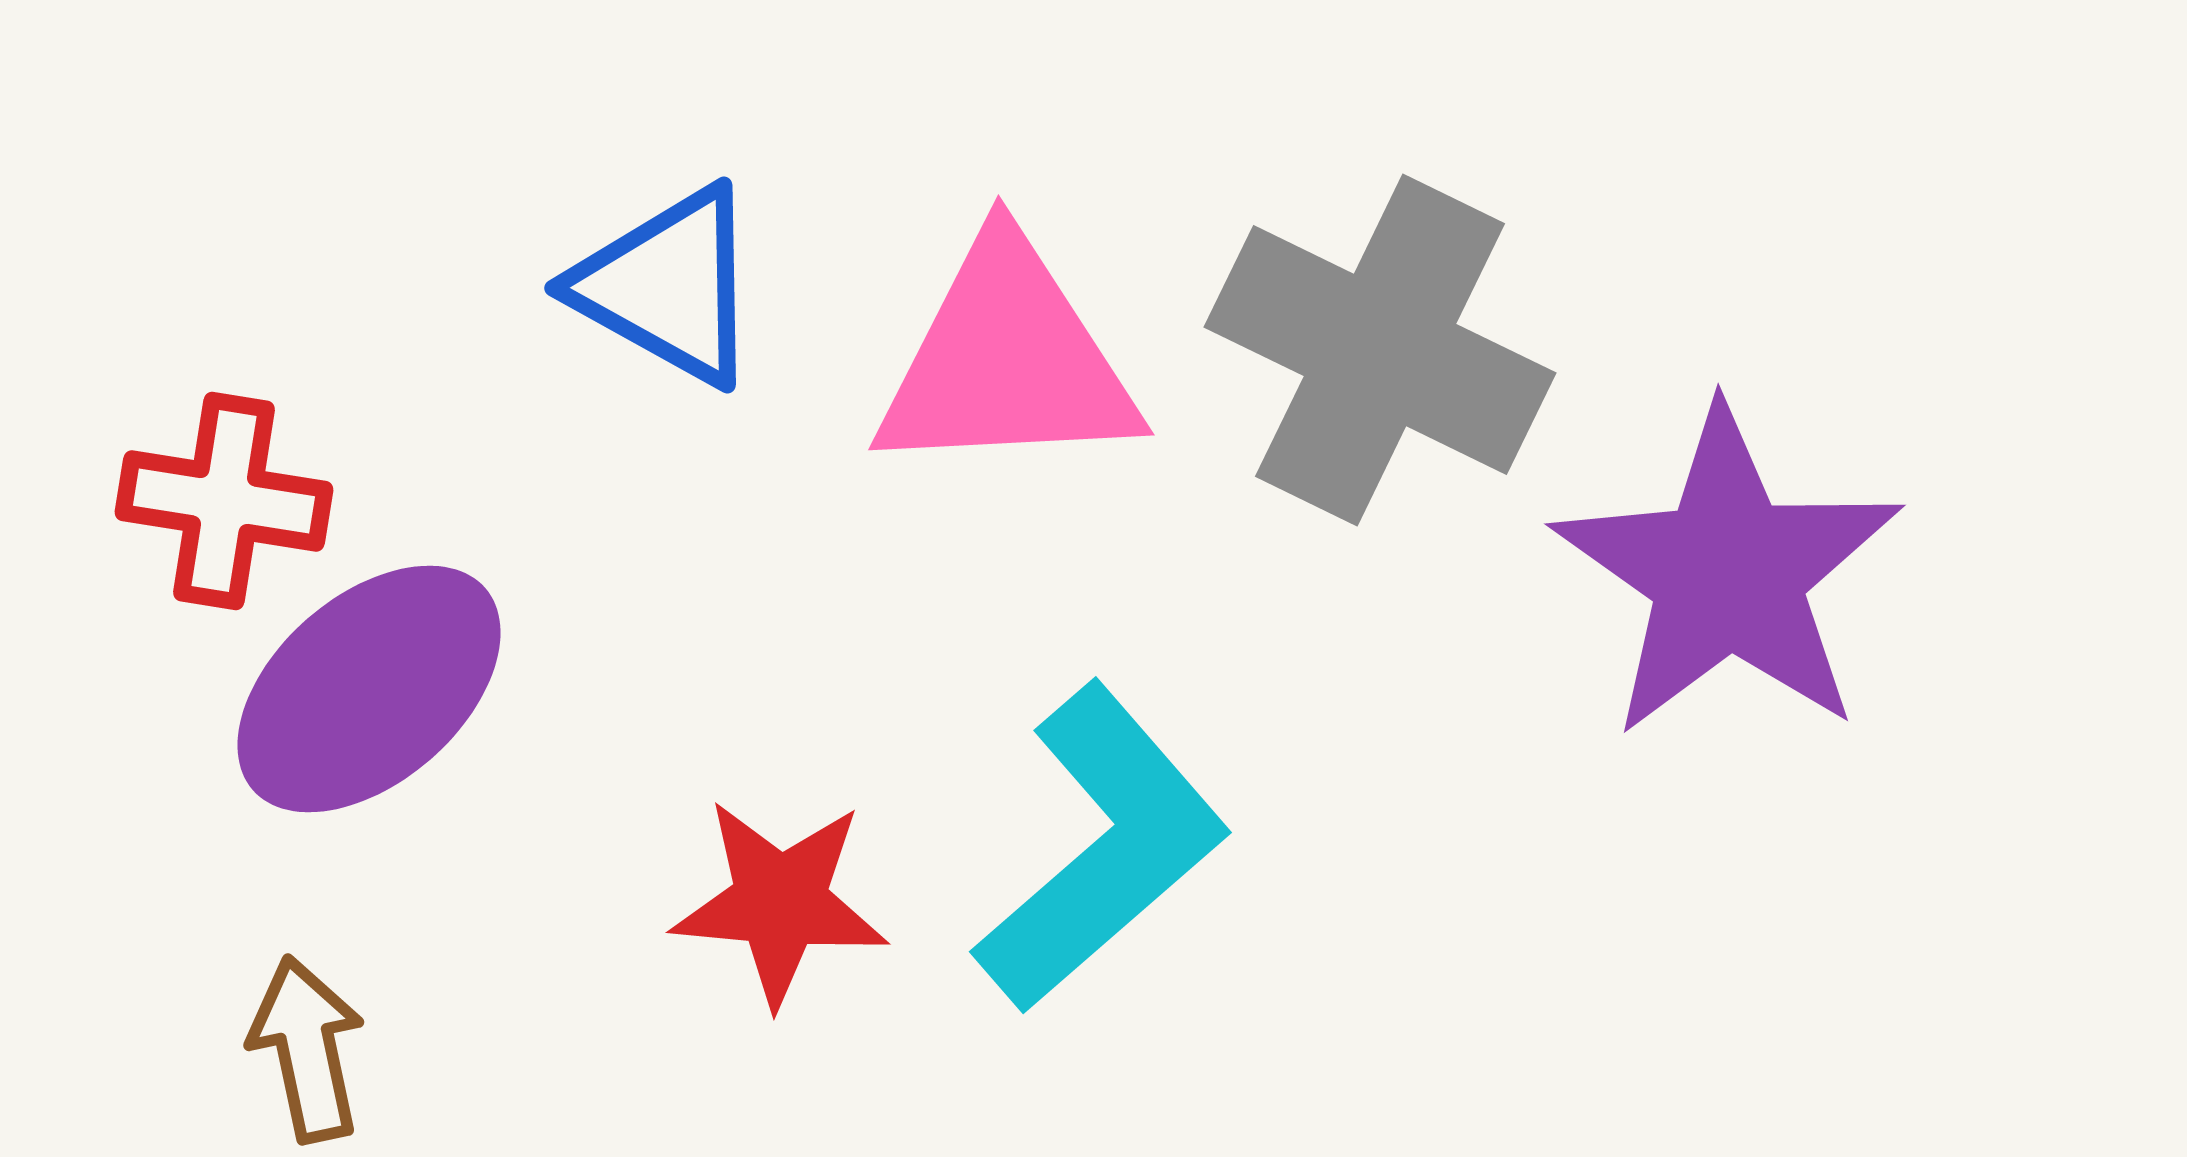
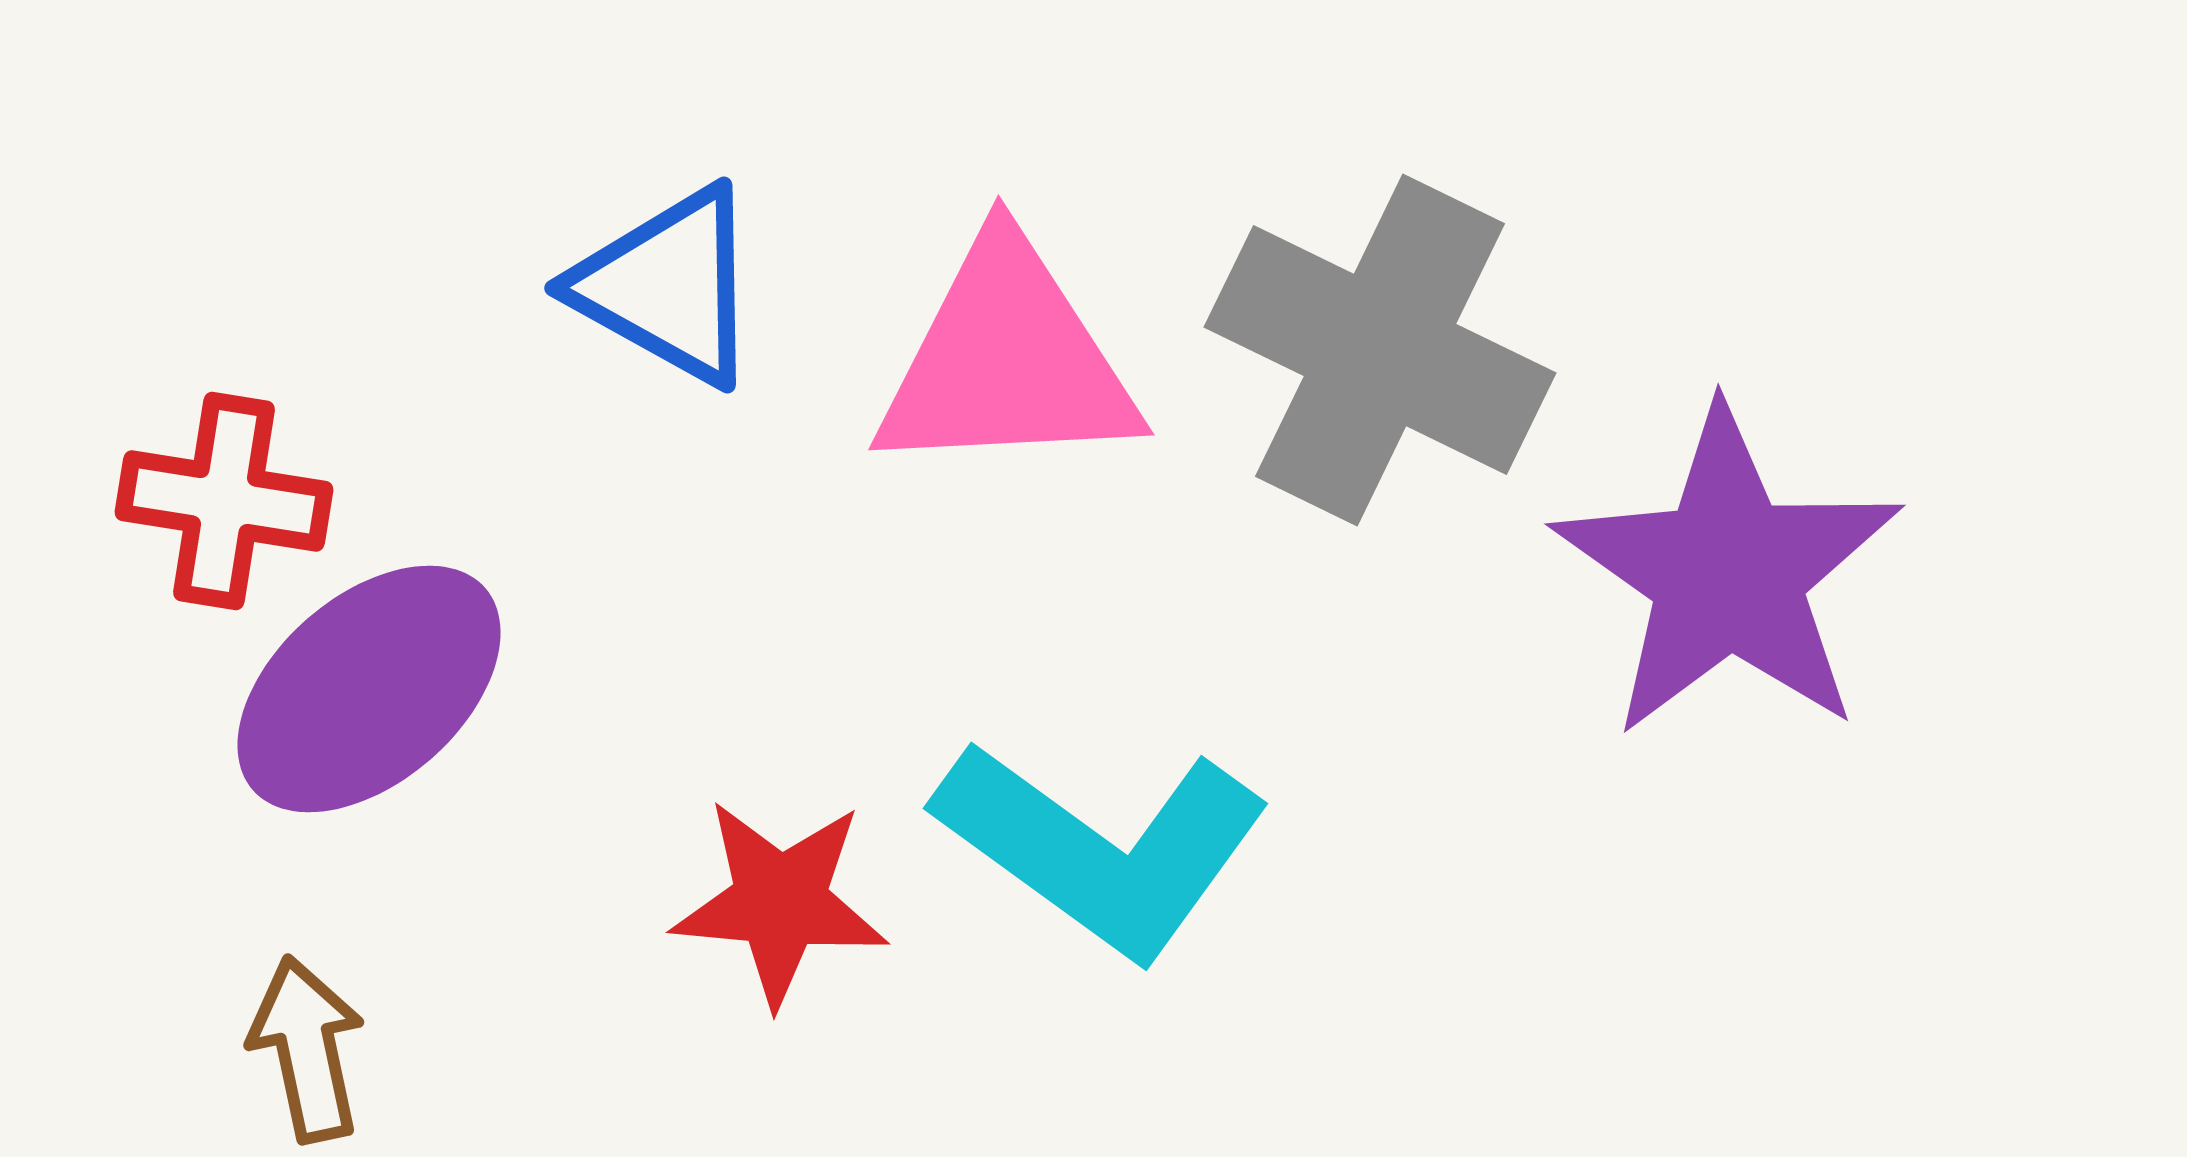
cyan L-shape: rotated 77 degrees clockwise
